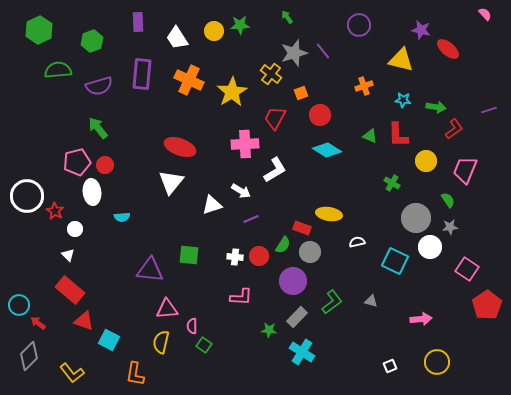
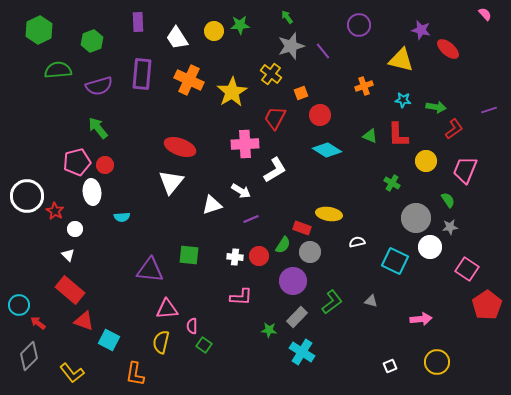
gray star at (294, 53): moved 3 px left, 7 px up
